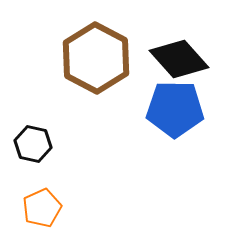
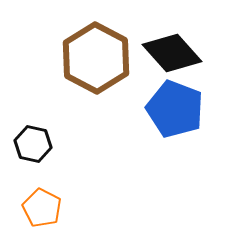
black diamond: moved 7 px left, 6 px up
blue pentagon: rotated 20 degrees clockwise
orange pentagon: rotated 21 degrees counterclockwise
